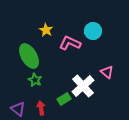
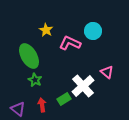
red arrow: moved 1 px right, 3 px up
